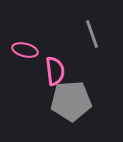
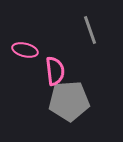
gray line: moved 2 px left, 4 px up
gray pentagon: moved 2 px left
